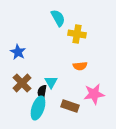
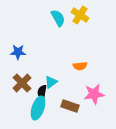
yellow cross: moved 3 px right, 19 px up; rotated 24 degrees clockwise
blue star: rotated 28 degrees counterclockwise
cyan triangle: rotated 24 degrees clockwise
